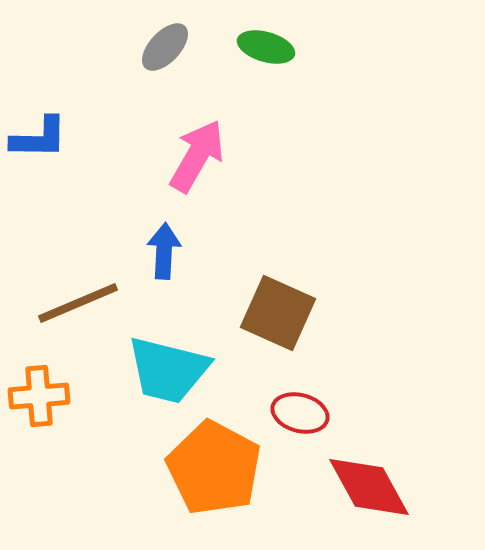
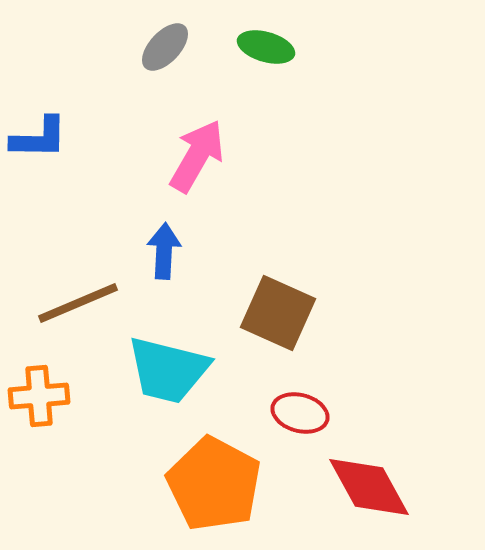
orange pentagon: moved 16 px down
